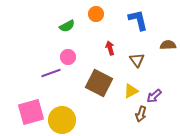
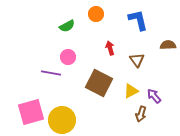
purple line: rotated 30 degrees clockwise
purple arrow: rotated 91 degrees clockwise
